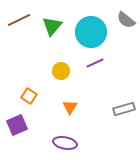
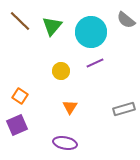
brown line: moved 1 px right, 1 px down; rotated 70 degrees clockwise
orange square: moved 9 px left
